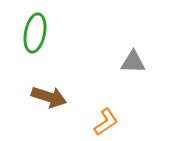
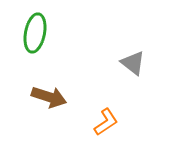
gray triangle: moved 1 px down; rotated 36 degrees clockwise
